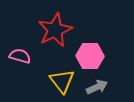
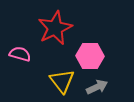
red star: moved 2 px up
pink semicircle: moved 2 px up
